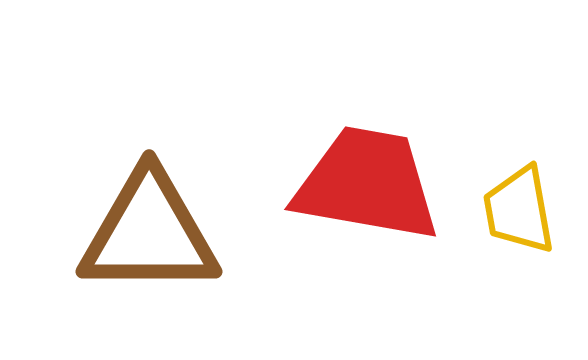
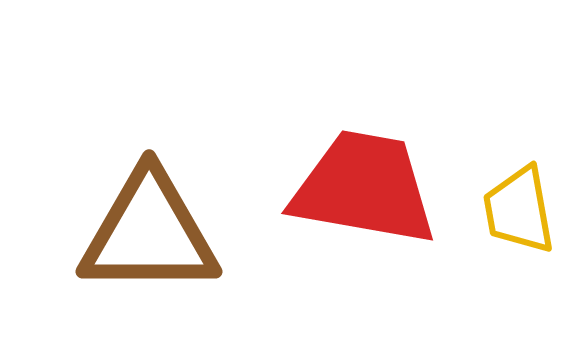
red trapezoid: moved 3 px left, 4 px down
